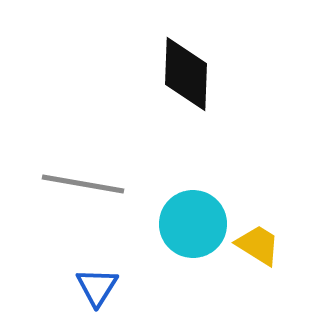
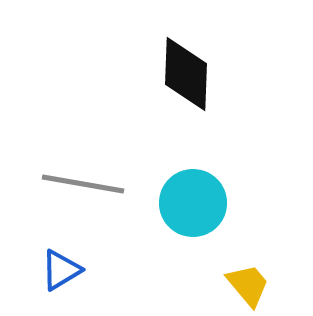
cyan circle: moved 21 px up
yellow trapezoid: moved 10 px left, 40 px down; rotated 18 degrees clockwise
blue triangle: moved 36 px left, 17 px up; rotated 27 degrees clockwise
